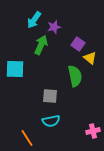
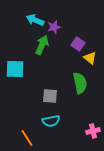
cyan arrow: moved 1 px right; rotated 78 degrees clockwise
green arrow: moved 1 px right
green semicircle: moved 5 px right, 7 px down
